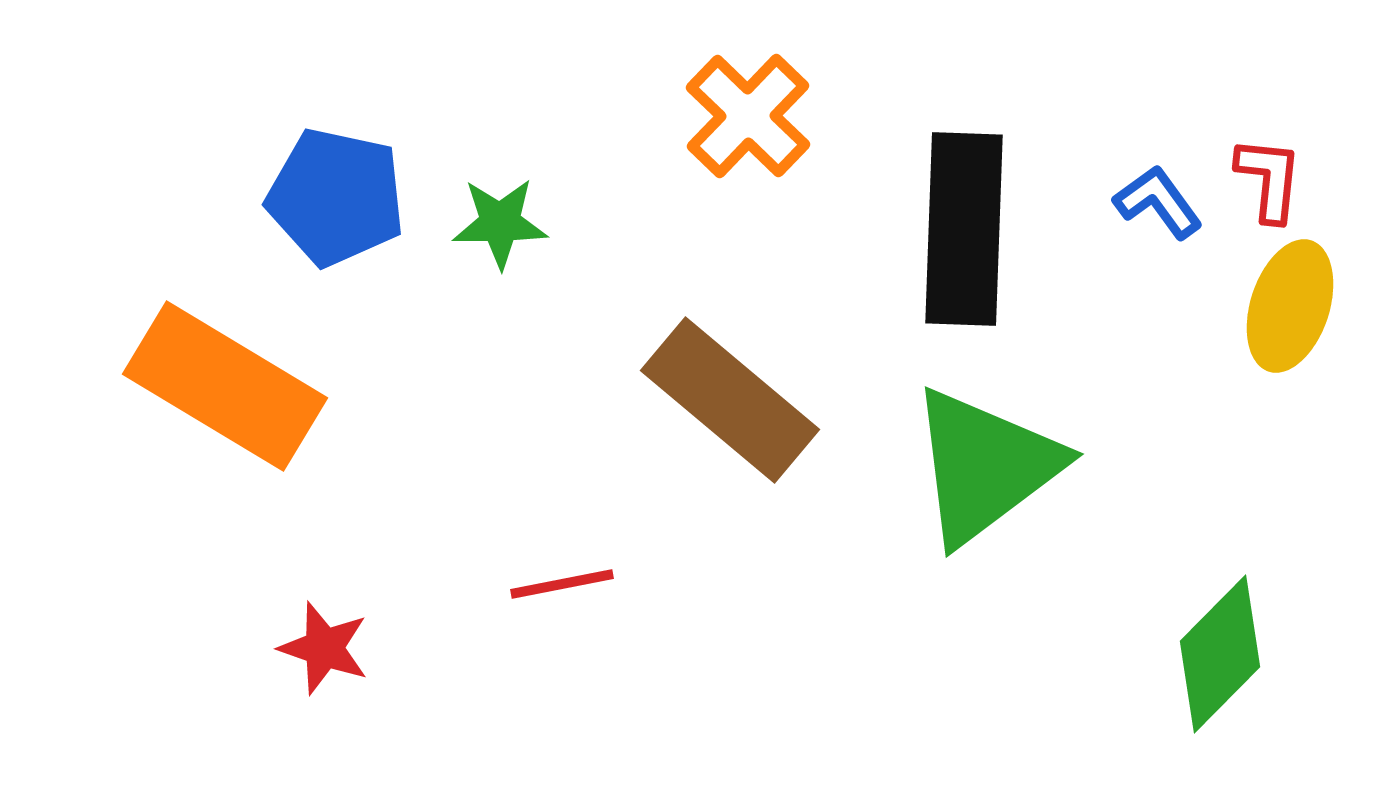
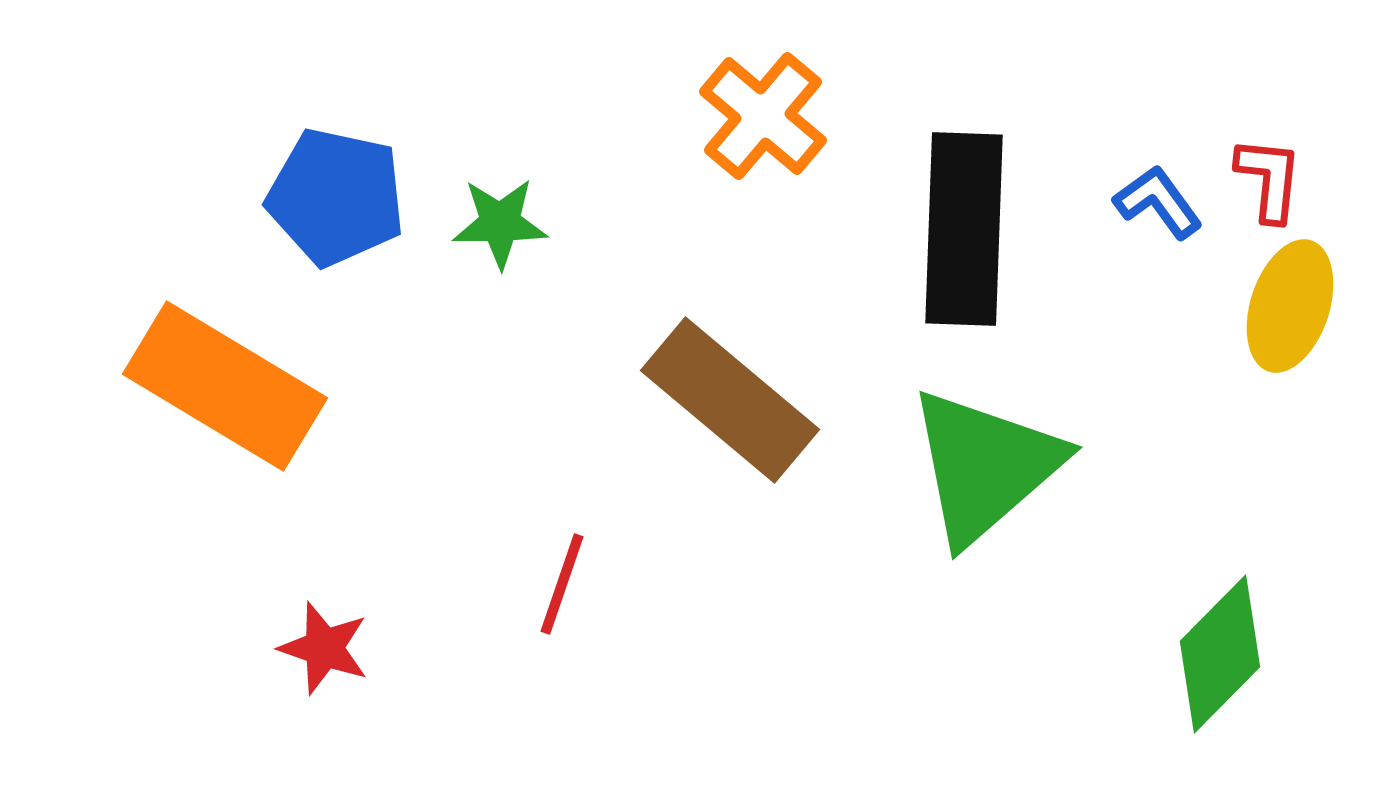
orange cross: moved 15 px right; rotated 4 degrees counterclockwise
green triangle: rotated 4 degrees counterclockwise
red line: rotated 60 degrees counterclockwise
